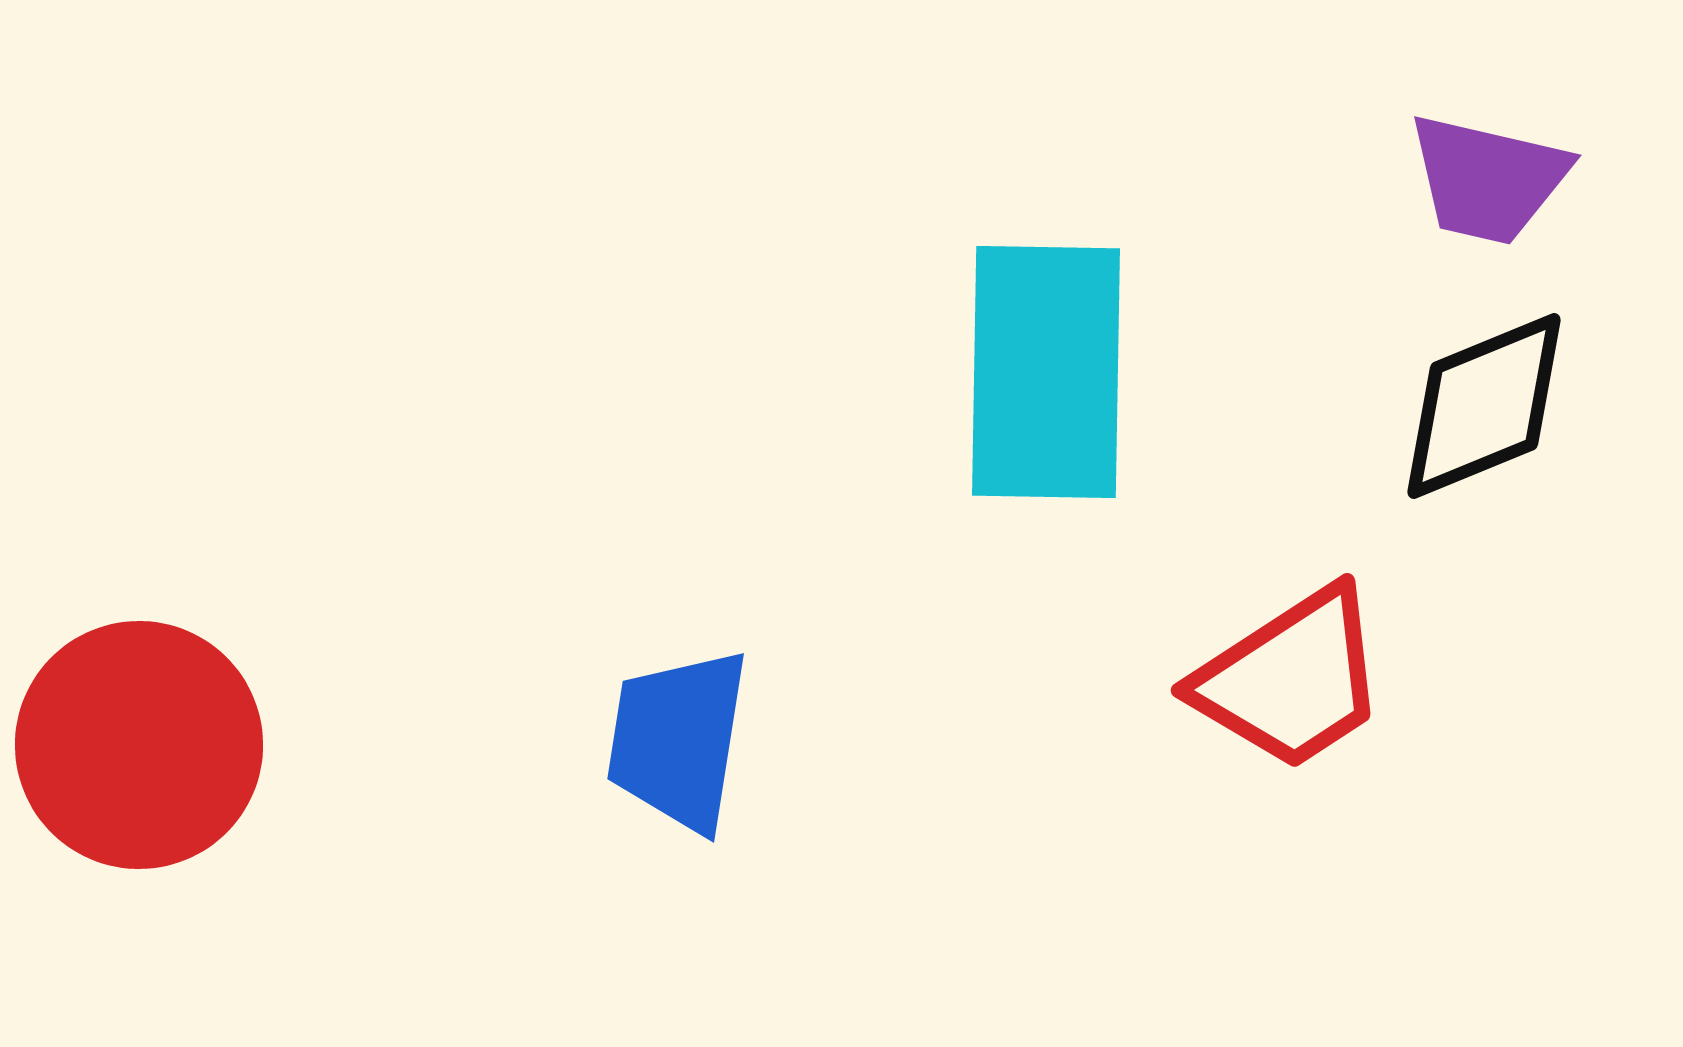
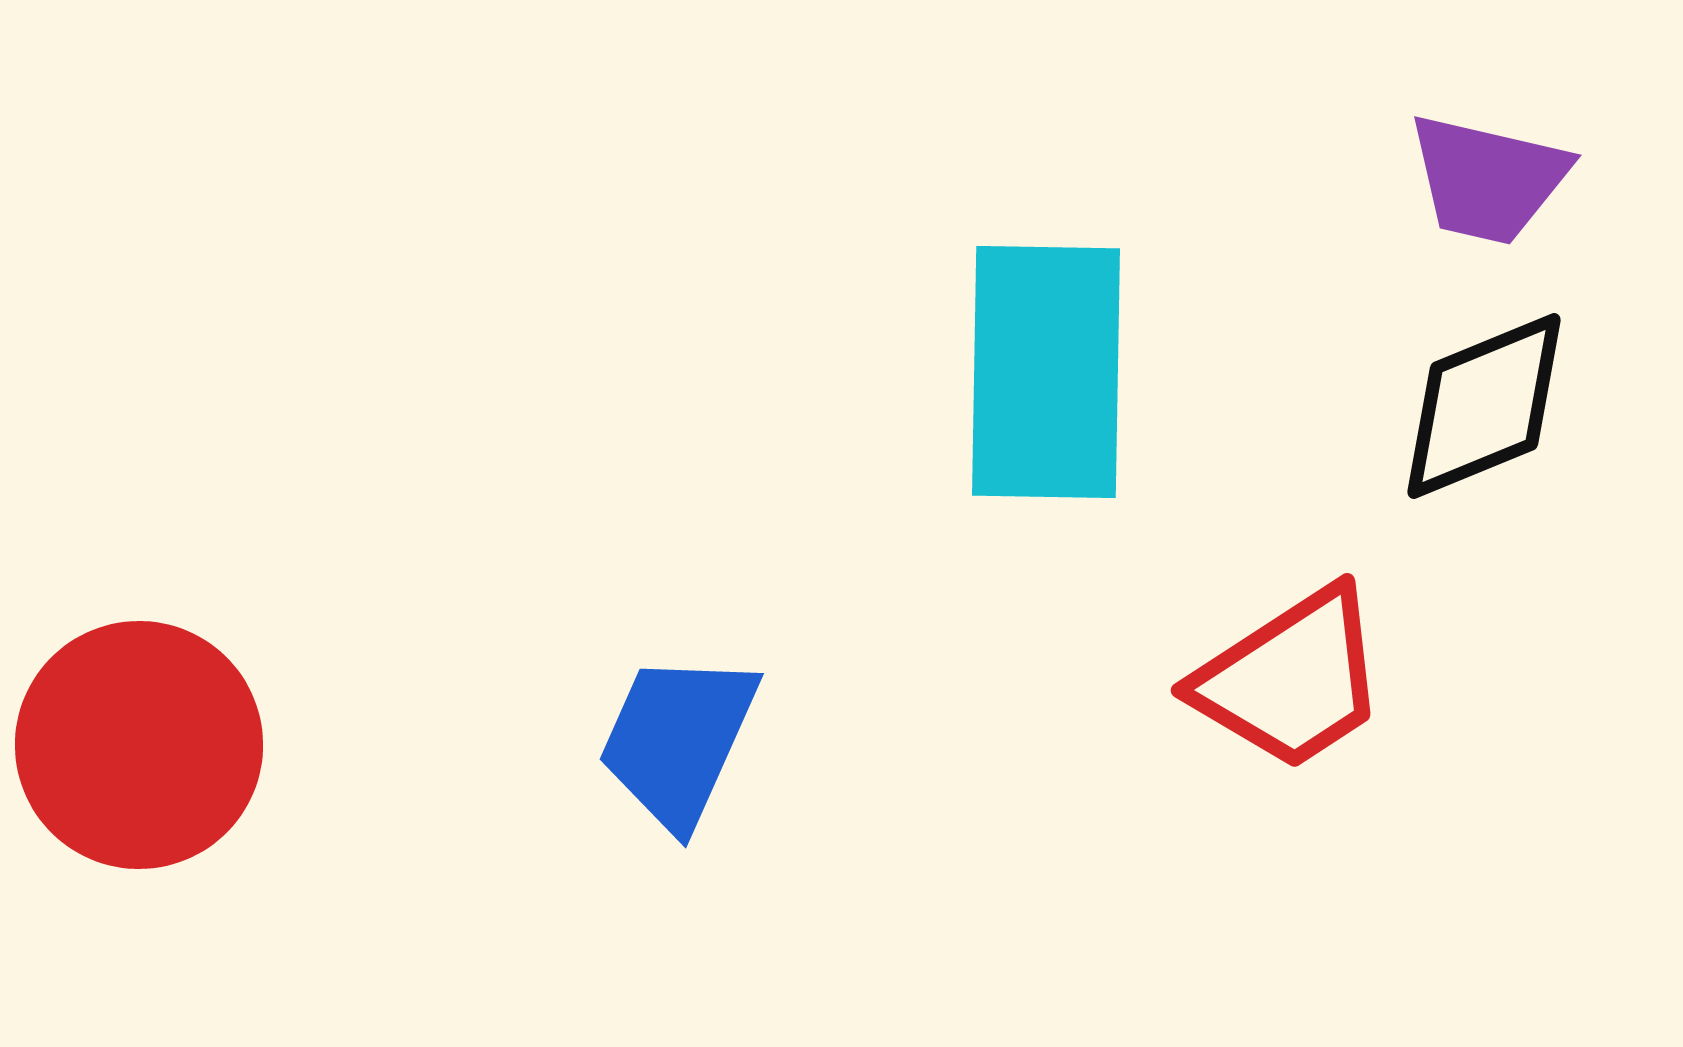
blue trapezoid: rotated 15 degrees clockwise
